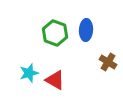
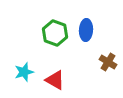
cyan star: moved 5 px left, 1 px up
